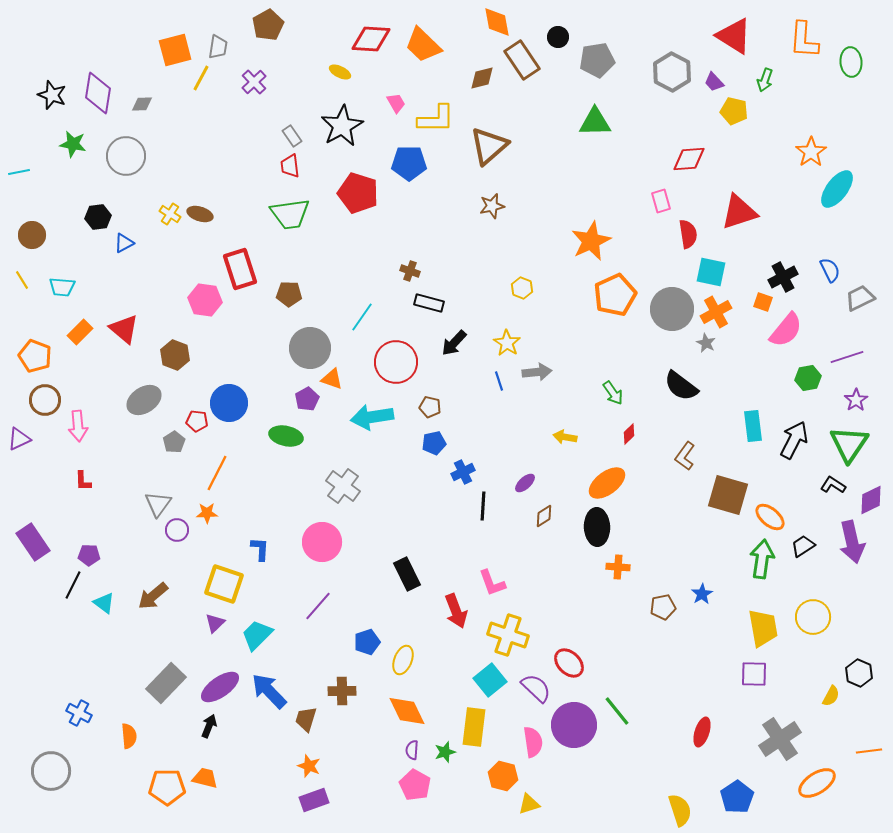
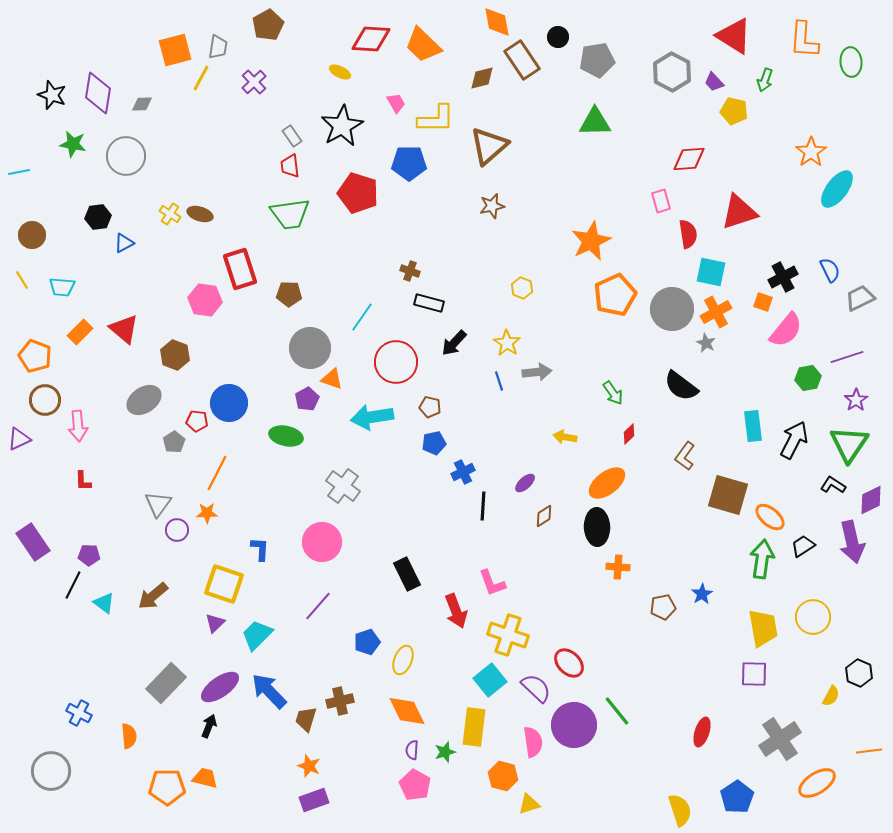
brown cross at (342, 691): moved 2 px left, 10 px down; rotated 12 degrees counterclockwise
